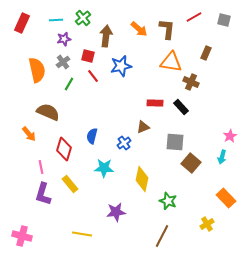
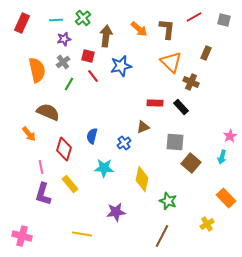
orange triangle at (171, 62): rotated 35 degrees clockwise
